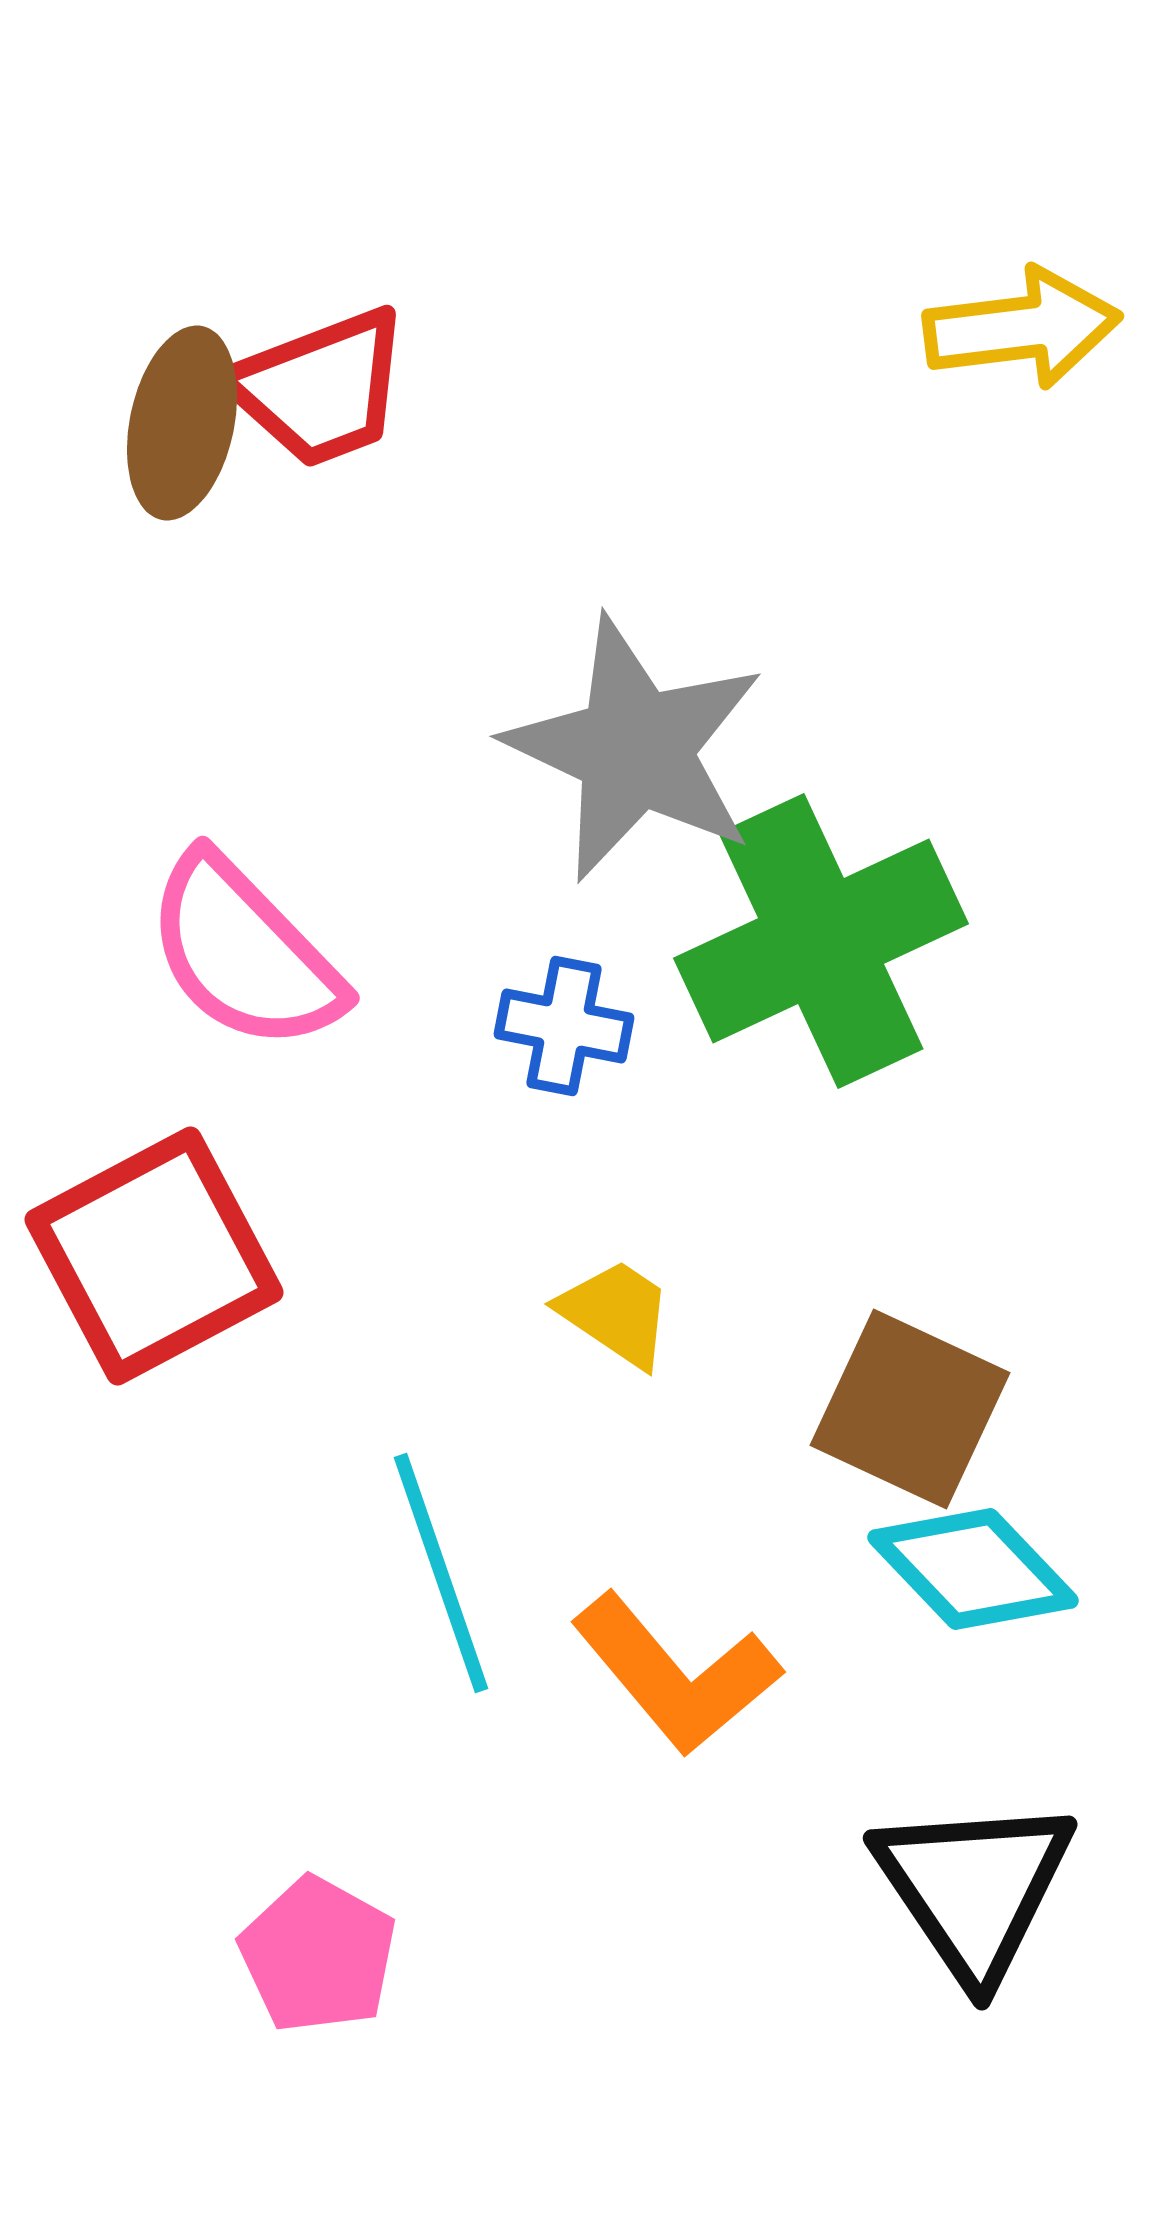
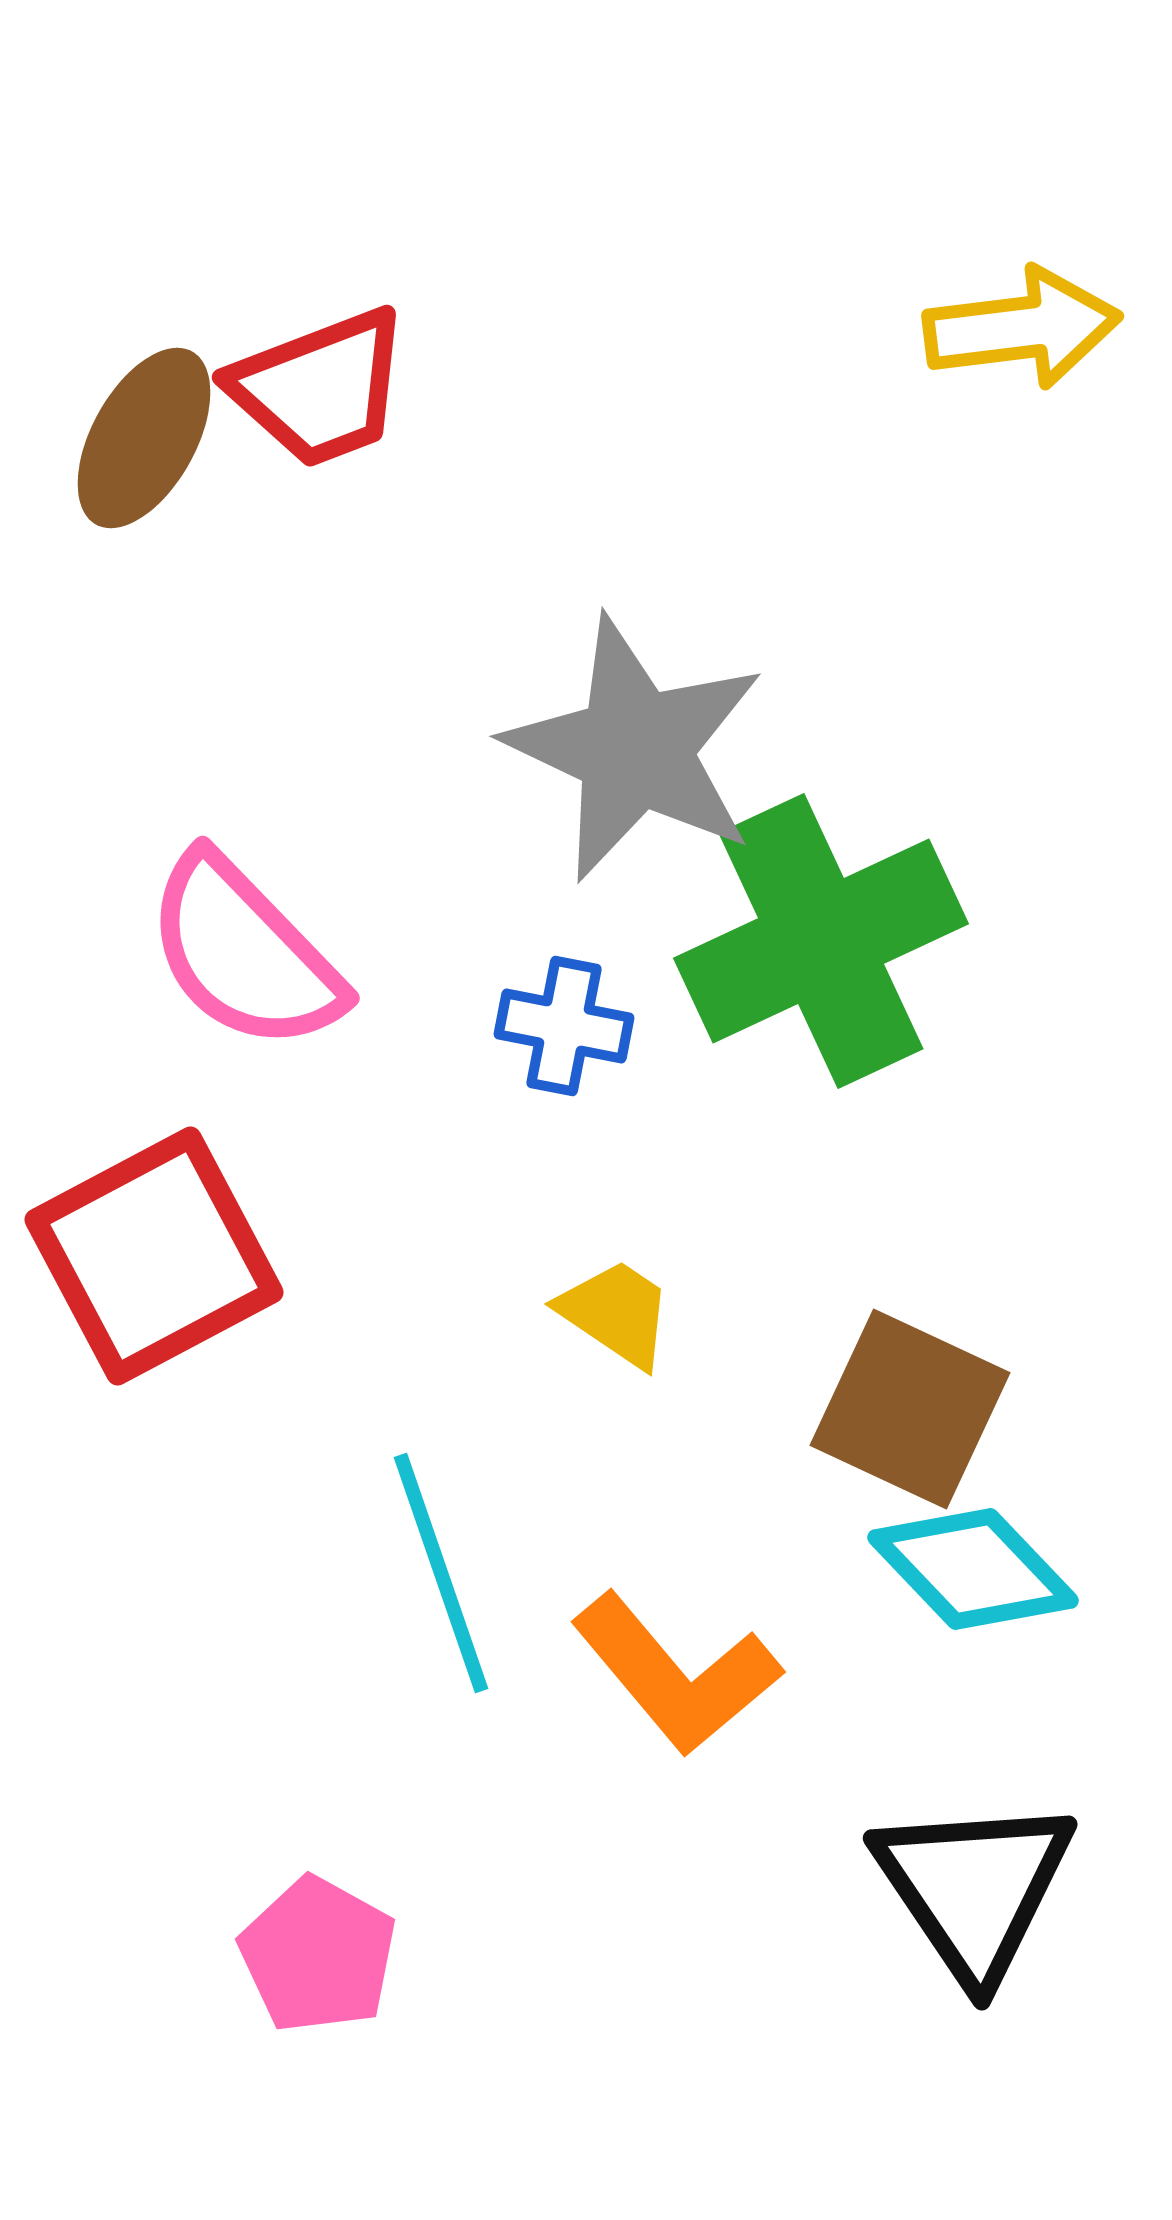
brown ellipse: moved 38 px left, 15 px down; rotated 17 degrees clockwise
